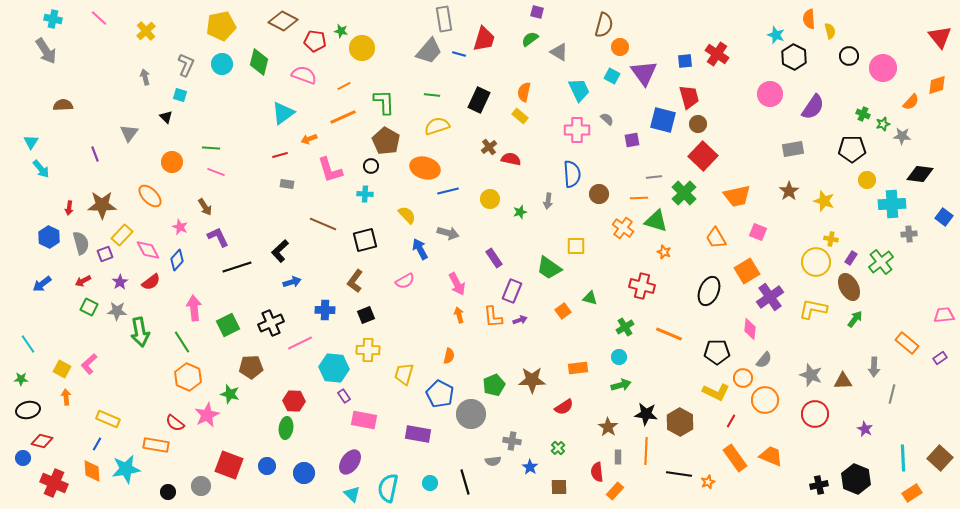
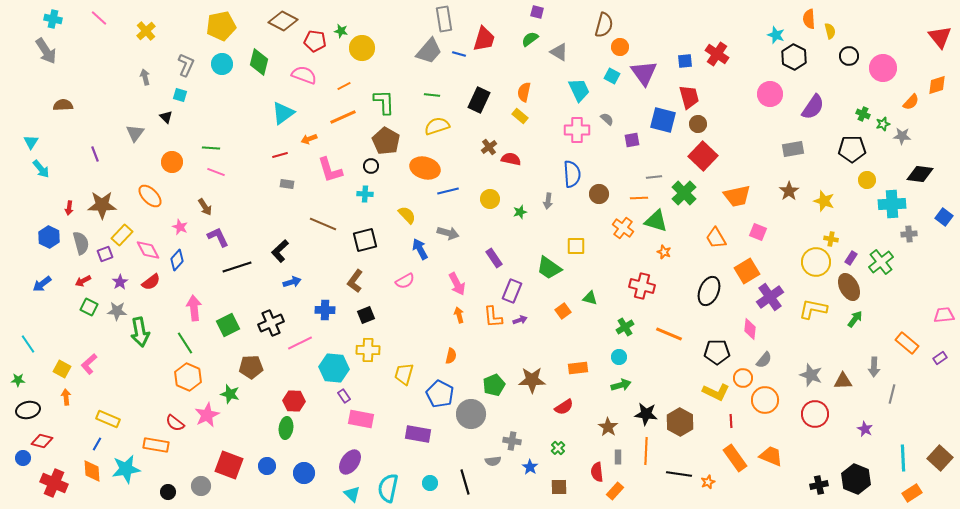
gray triangle at (129, 133): moved 6 px right
green line at (182, 342): moved 3 px right, 1 px down
orange semicircle at (449, 356): moved 2 px right
green star at (21, 379): moved 3 px left, 1 px down
pink rectangle at (364, 420): moved 3 px left, 1 px up
red line at (731, 421): rotated 32 degrees counterclockwise
